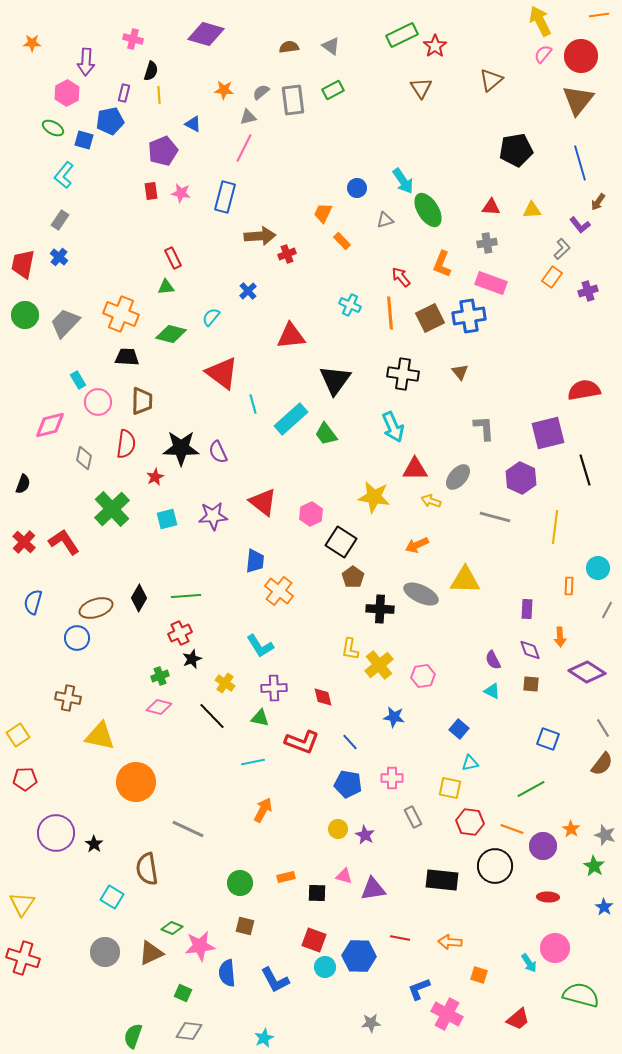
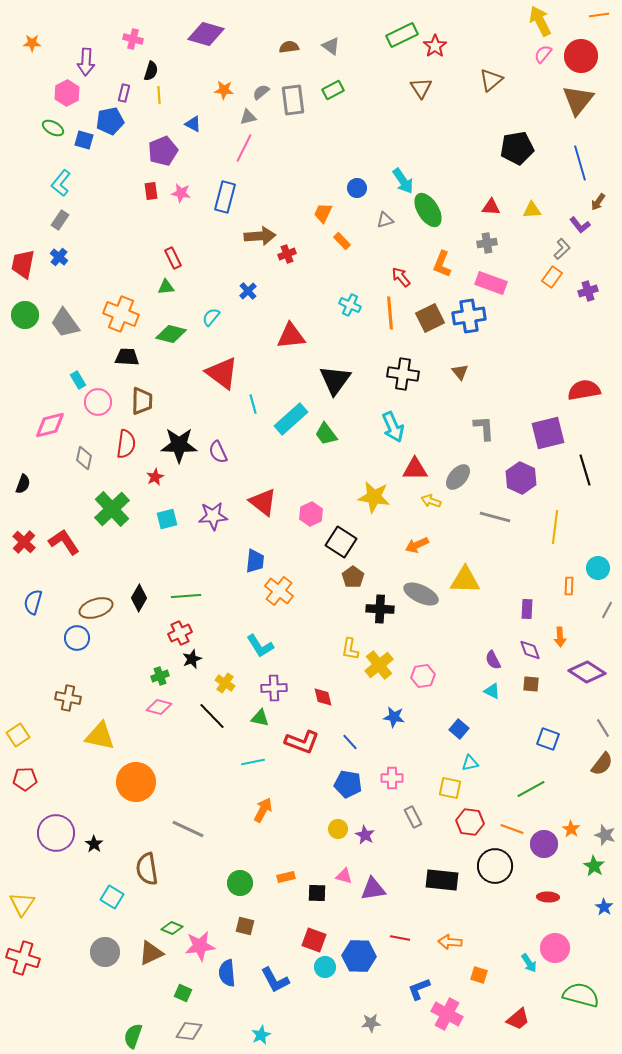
black pentagon at (516, 150): moved 1 px right, 2 px up
cyan L-shape at (64, 175): moved 3 px left, 8 px down
gray trapezoid at (65, 323): rotated 80 degrees counterclockwise
black star at (181, 448): moved 2 px left, 3 px up
purple circle at (543, 846): moved 1 px right, 2 px up
cyan star at (264, 1038): moved 3 px left, 3 px up
